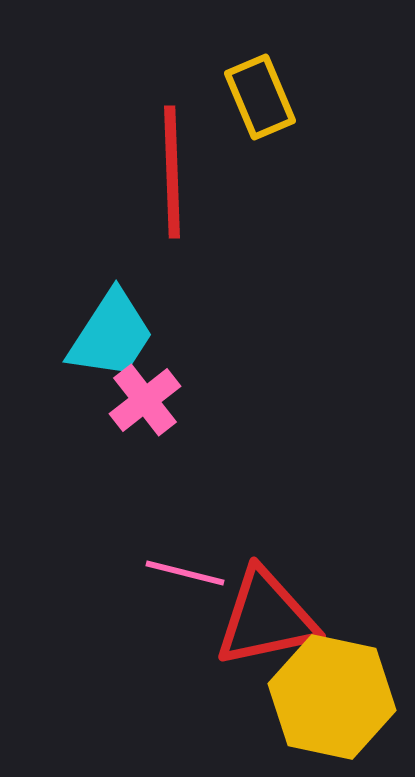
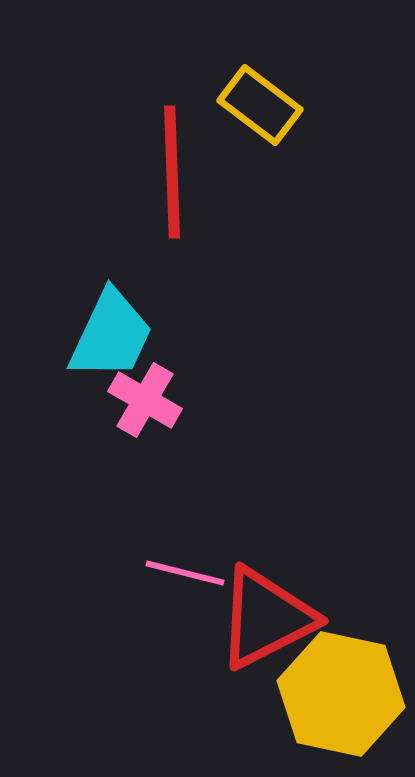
yellow rectangle: moved 8 px down; rotated 30 degrees counterclockwise
cyan trapezoid: rotated 8 degrees counterclockwise
pink cross: rotated 22 degrees counterclockwise
red triangle: rotated 15 degrees counterclockwise
yellow hexagon: moved 9 px right, 3 px up
